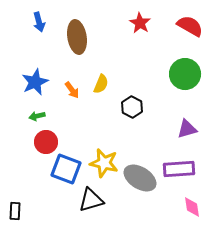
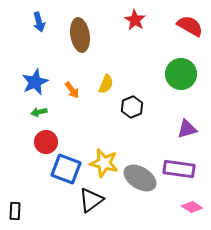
red star: moved 5 px left, 3 px up
brown ellipse: moved 3 px right, 2 px up
green circle: moved 4 px left
yellow semicircle: moved 5 px right
black hexagon: rotated 10 degrees clockwise
green arrow: moved 2 px right, 4 px up
purple rectangle: rotated 12 degrees clockwise
black triangle: rotated 20 degrees counterclockwise
pink diamond: rotated 50 degrees counterclockwise
